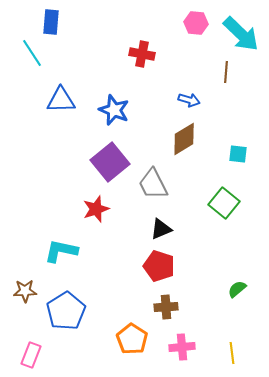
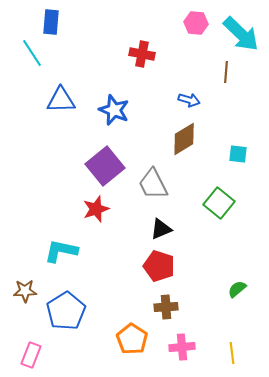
purple square: moved 5 px left, 4 px down
green square: moved 5 px left
